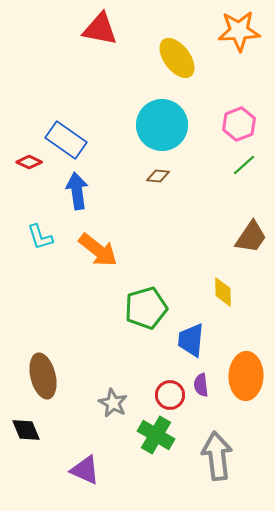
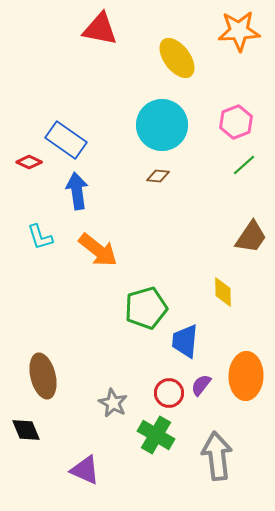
pink hexagon: moved 3 px left, 2 px up
blue trapezoid: moved 6 px left, 1 px down
purple semicircle: rotated 45 degrees clockwise
red circle: moved 1 px left, 2 px up
